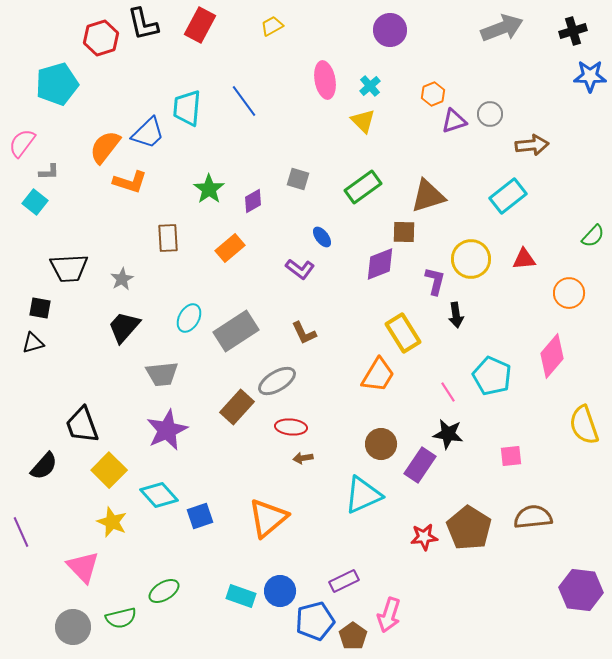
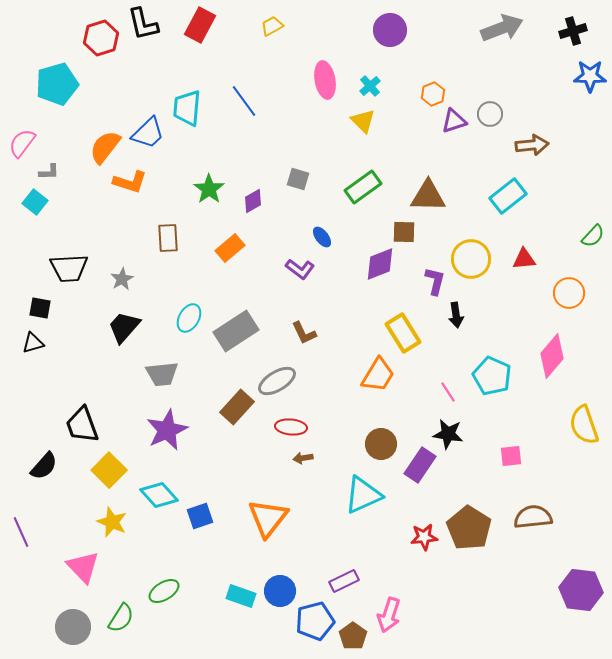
brown triangle at (428, 196): rotated 18 degrees clockwise
orange triangle at (268, 518): rotated 12 degrees counterclockwise
green semicircle at (121, 618): rotated 44 degrees counterclockwise
